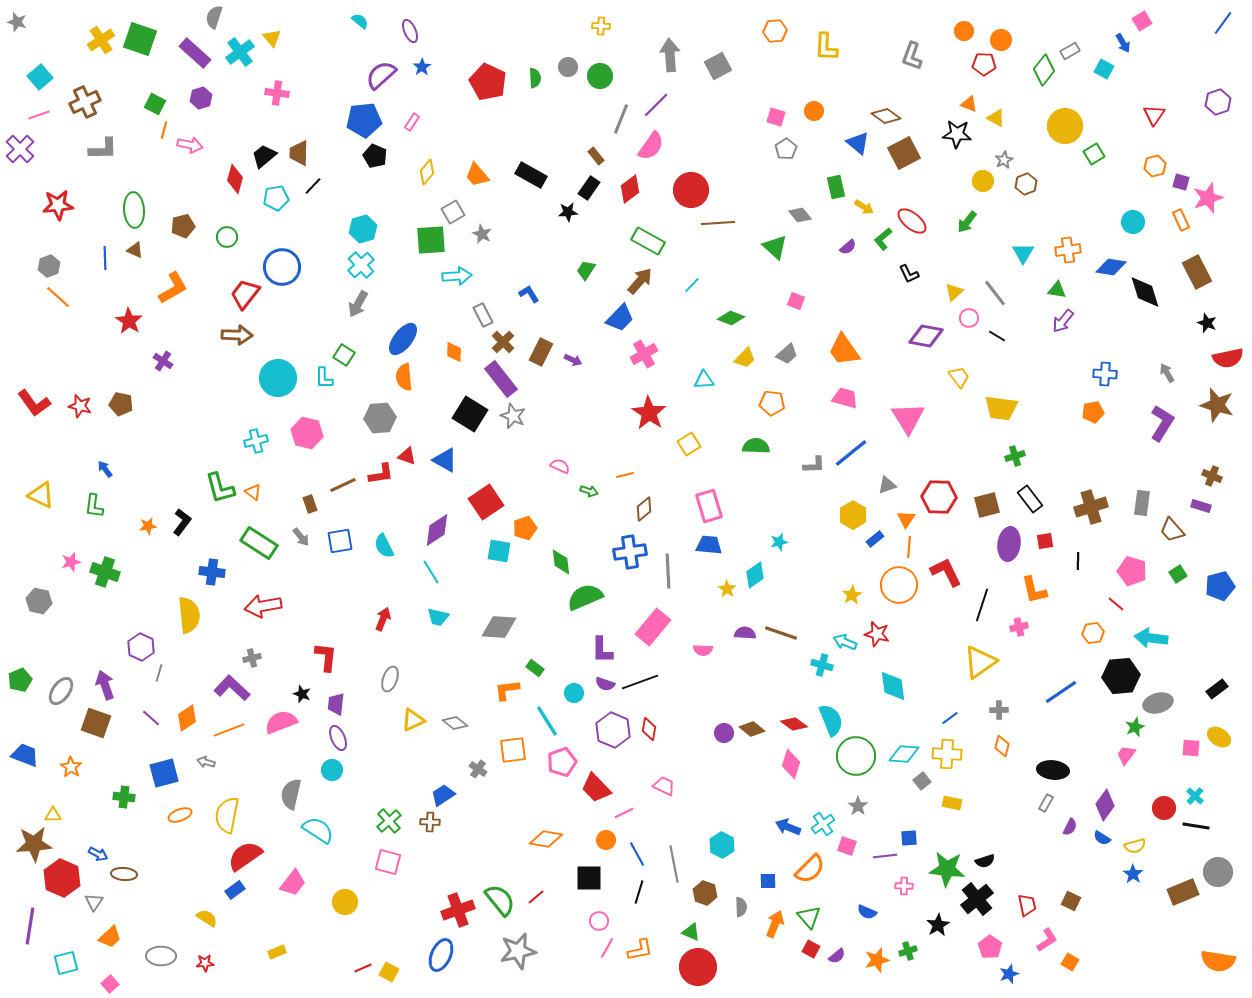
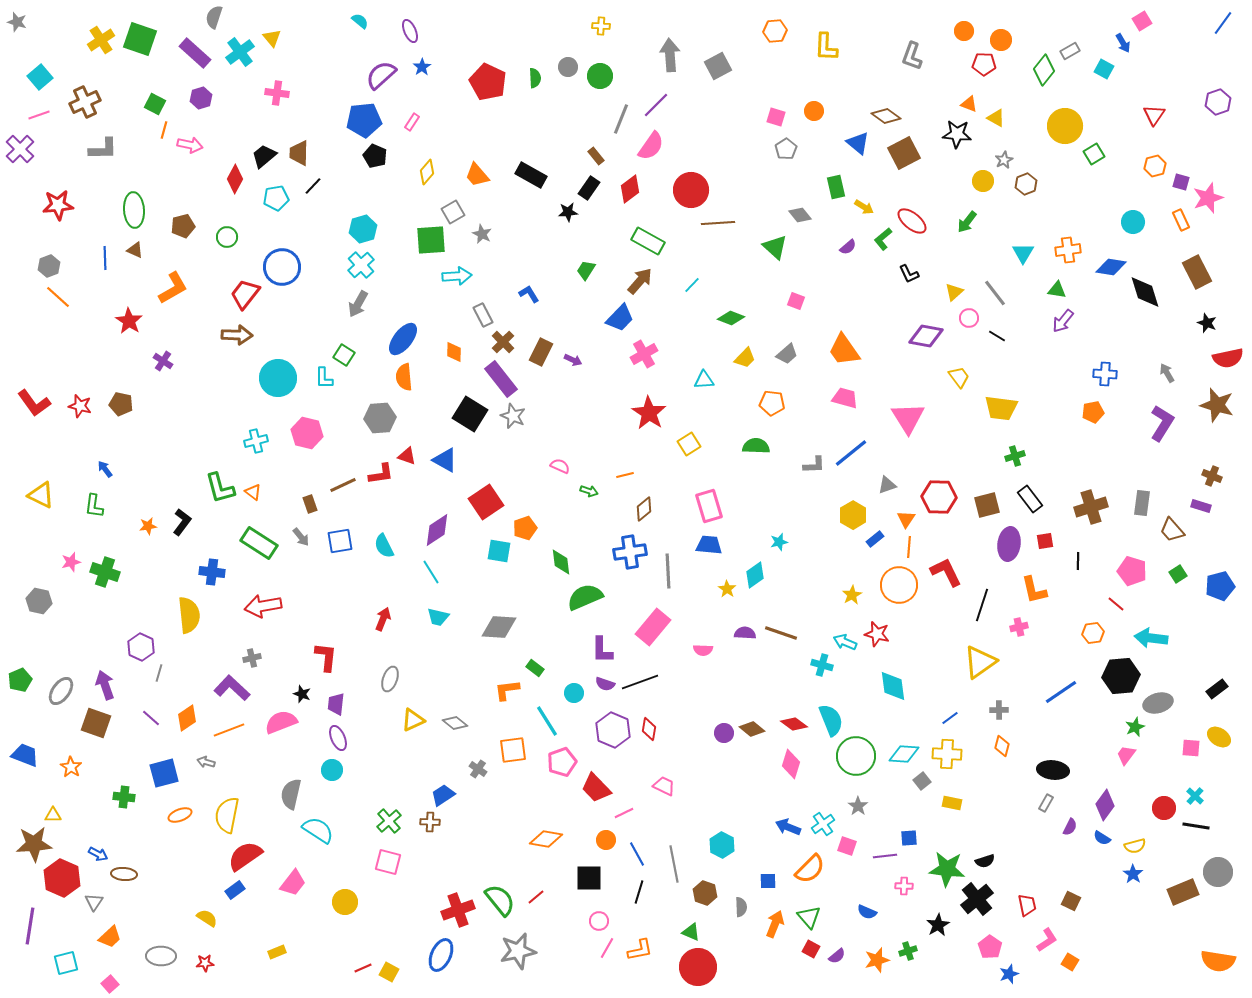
red diamond at (235, 179): rotated 12 degrees clockwise
